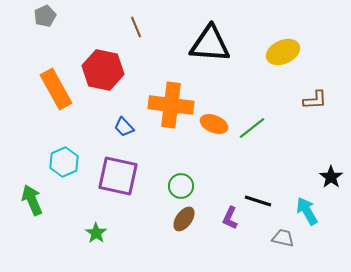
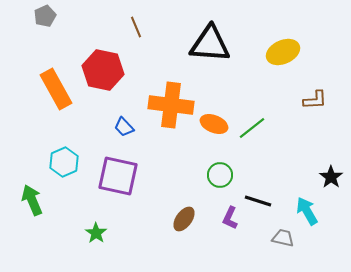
green circle: moved 39 px right, 11 px up
